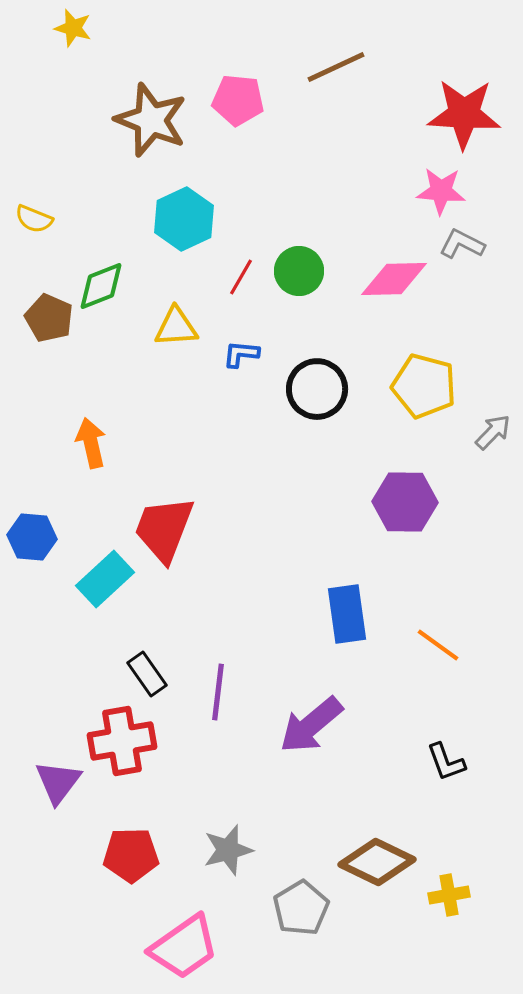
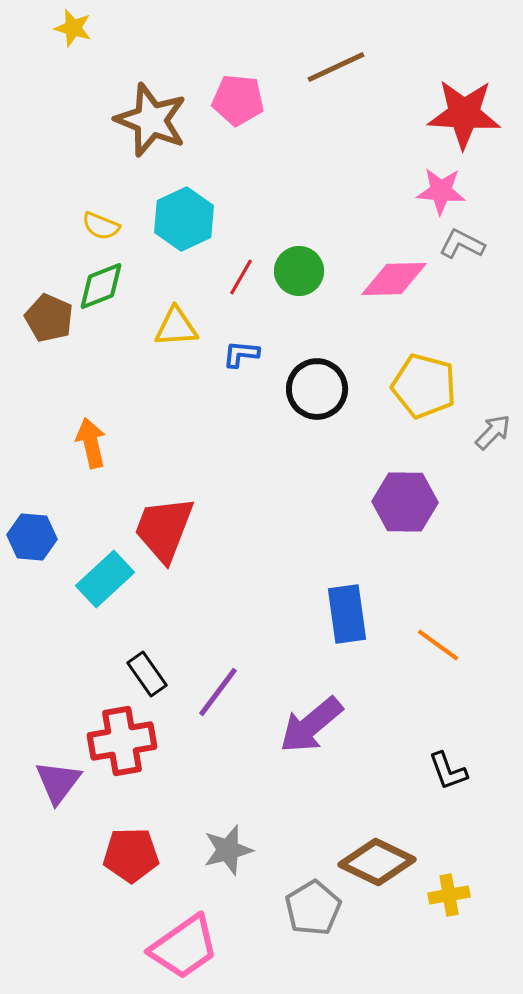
yellow semicircle: moved 67 px right, 7 px down
purple line: rotated 30 degrees clockwise
black L-shape: moved 2 px right, 9 px down
gray pentagon: moved 12 px right
